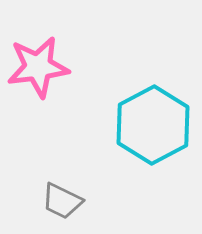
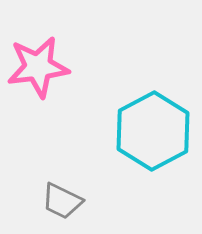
cyan hexagon: moved 6 px down
